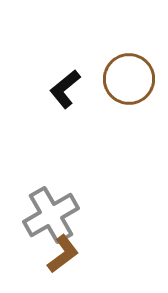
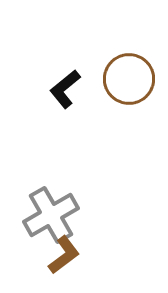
brown L-shape: moved 1 px right, 1 px down
